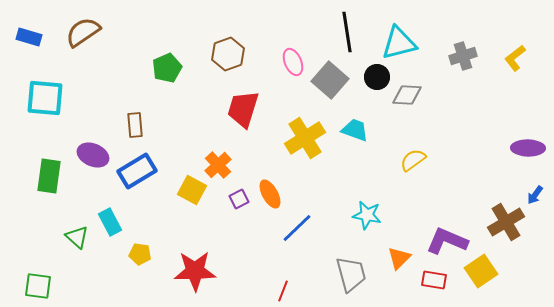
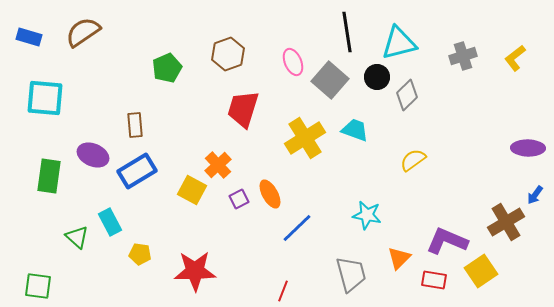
gray diamond at (407, 95): rotated 48 degrees counterclockwise
